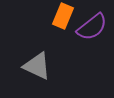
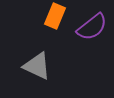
orange rectangle: moved 8 px left
